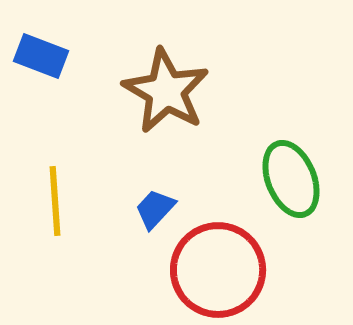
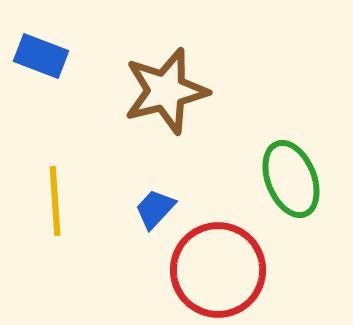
brown star: rotated 28 degrees clockwise
